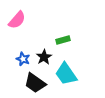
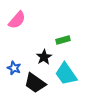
blue star: moved 9 px left, 9 px down
